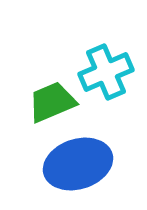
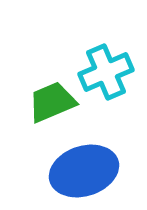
blue ellipse: moved 6 px right, 7 px down
